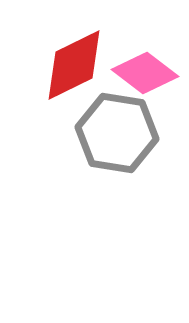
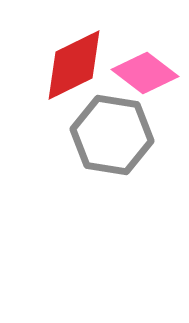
gray hexagon: moved 5 px left, 2 px down
